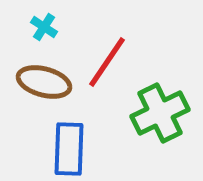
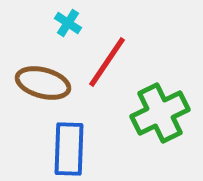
cyan cross: moved 24 px right, 4 px up
brown ellipse: moved 1 px left, 1 px down
